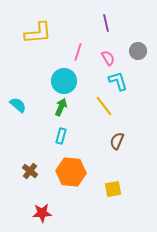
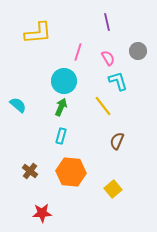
purple line: moved 1 px right, 1 px up
yellow line: moved 1 px left
yellow square: rotated 30 degrees counterclockwise
